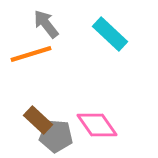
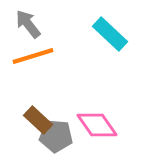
gray arrow: moved 18 px left
orange line: moved 2 px right, 2 px down
